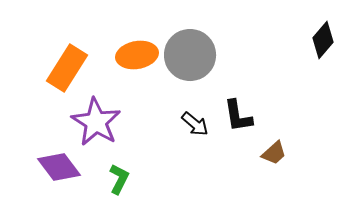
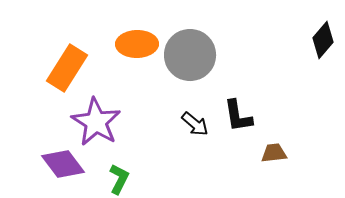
orange ellipse: moved 11 px up; rotated 9 degrees clockwise
brown trapezoid: rotated 144 degrees counterclockwise
purple diamond: moved 4 px right, 3 px up
